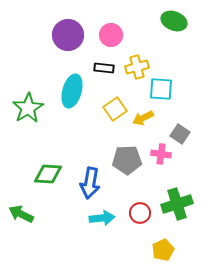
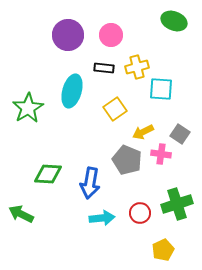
yellow arrow: moved 14 px down
gray pentagon: rotated 24 degrees clockwise
